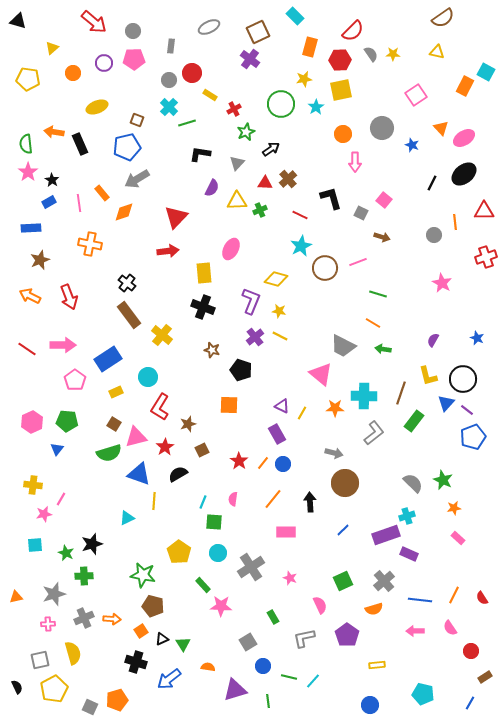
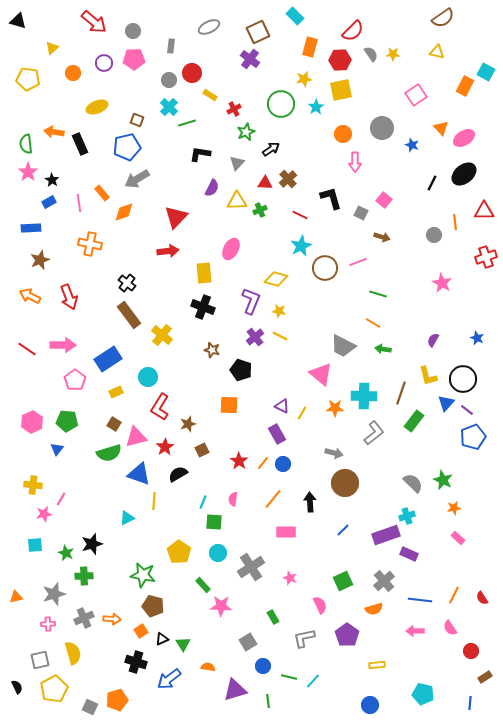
blue line at (470, 703): rotated 24 degrees counterclockwise
